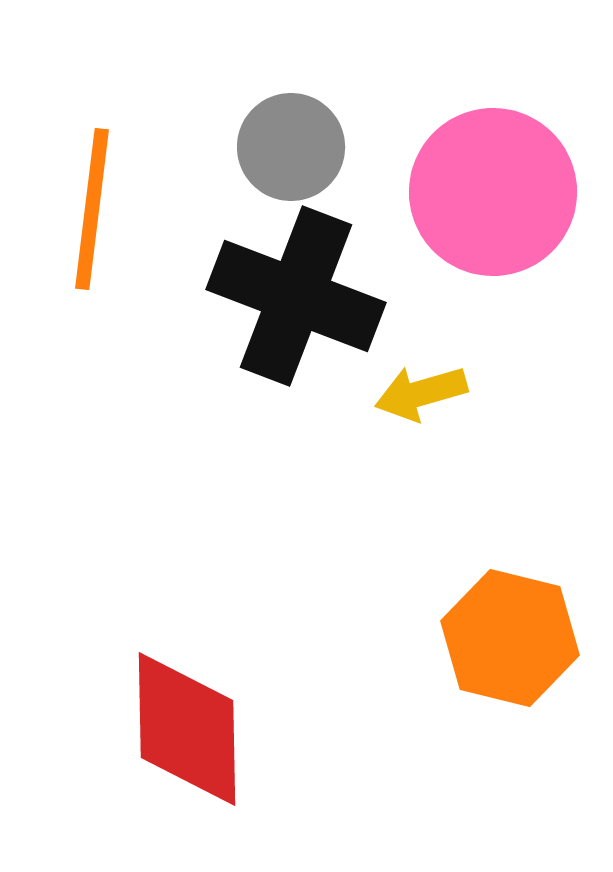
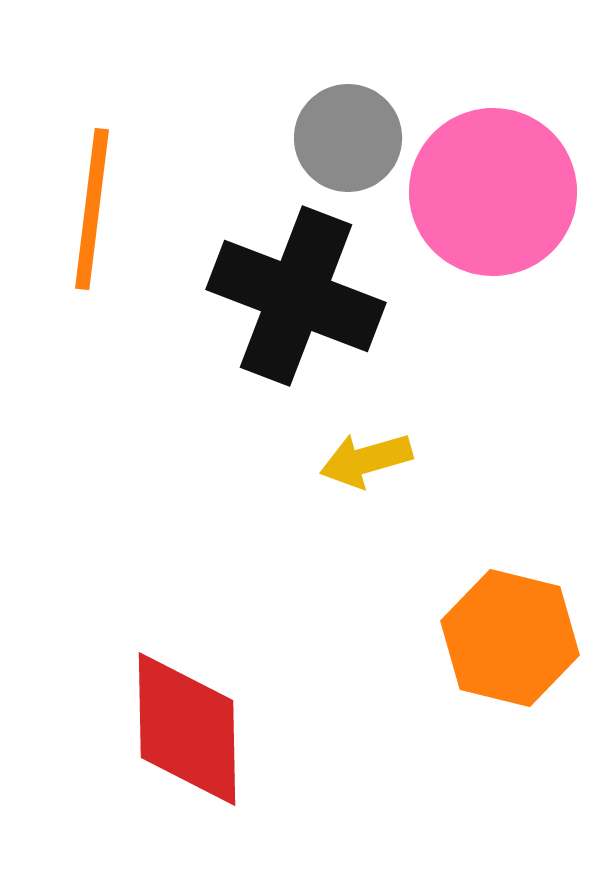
gray circle: moved 57 px right, 9 px up
yellow arrow: moved 55 px left, 67 px down
